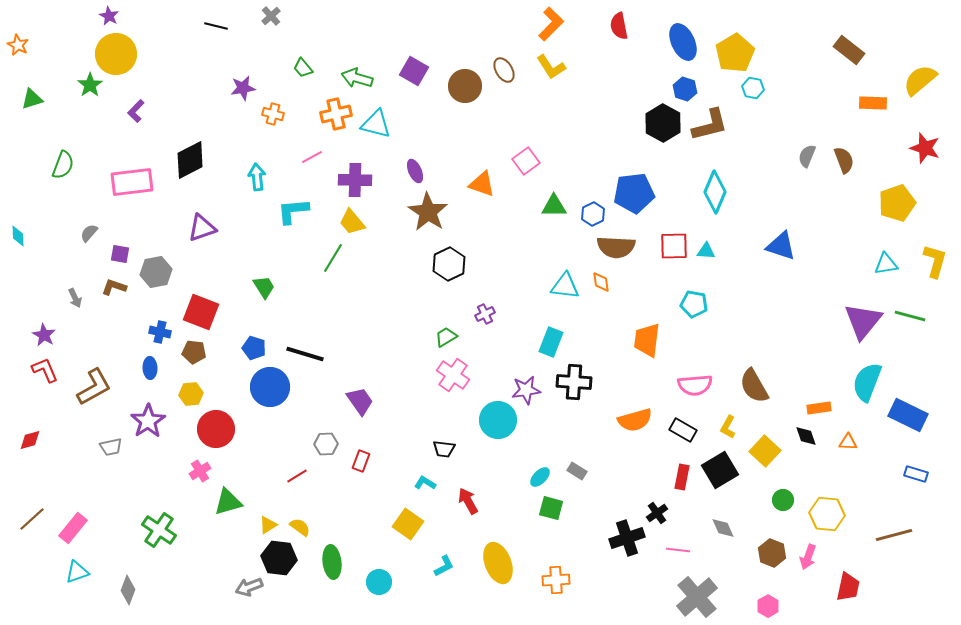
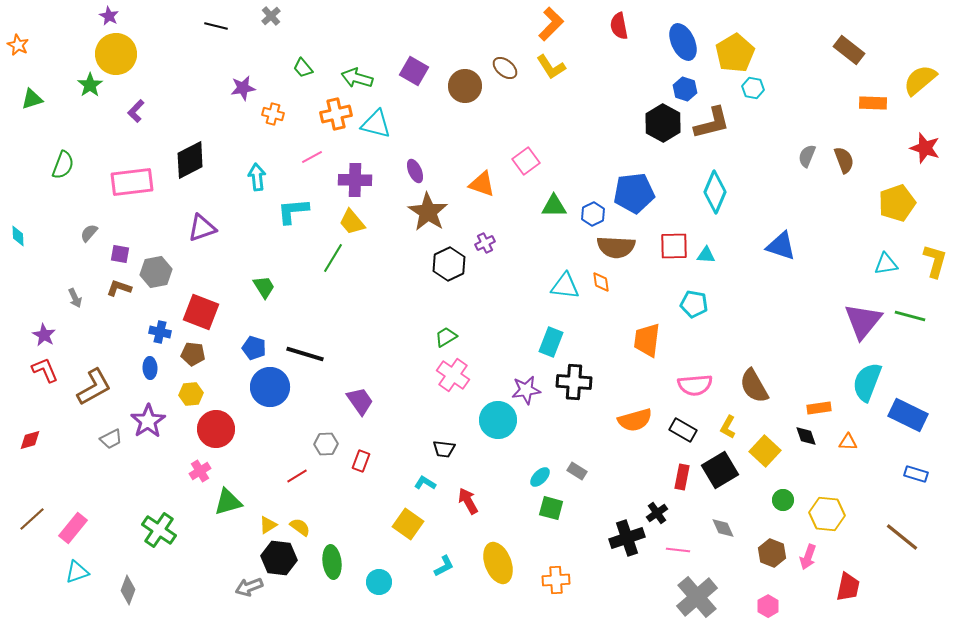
brown ellipse at (504, 70): moved 1 px right, 2 px up; rotated 20 degrees counterclockwise
brown L-shape at (710, 125): moved 2 px right, 2 px up
cyan triangle at (706, 251): moved 4 px down
brown L-shape at (114, 287): moved 5 px right, 1 px down
purple cross at (485, 314): moved 71 px up
brown pentagon at (194, 352): moved 1 px left, 2 px down
gray trapezoid at (111, 447): moved 8 px up; rotated 15 degrees counterclockwise
brown line at (894, 535): moved 8 px right, 2 px down; rotated 54 degrees clockwise
